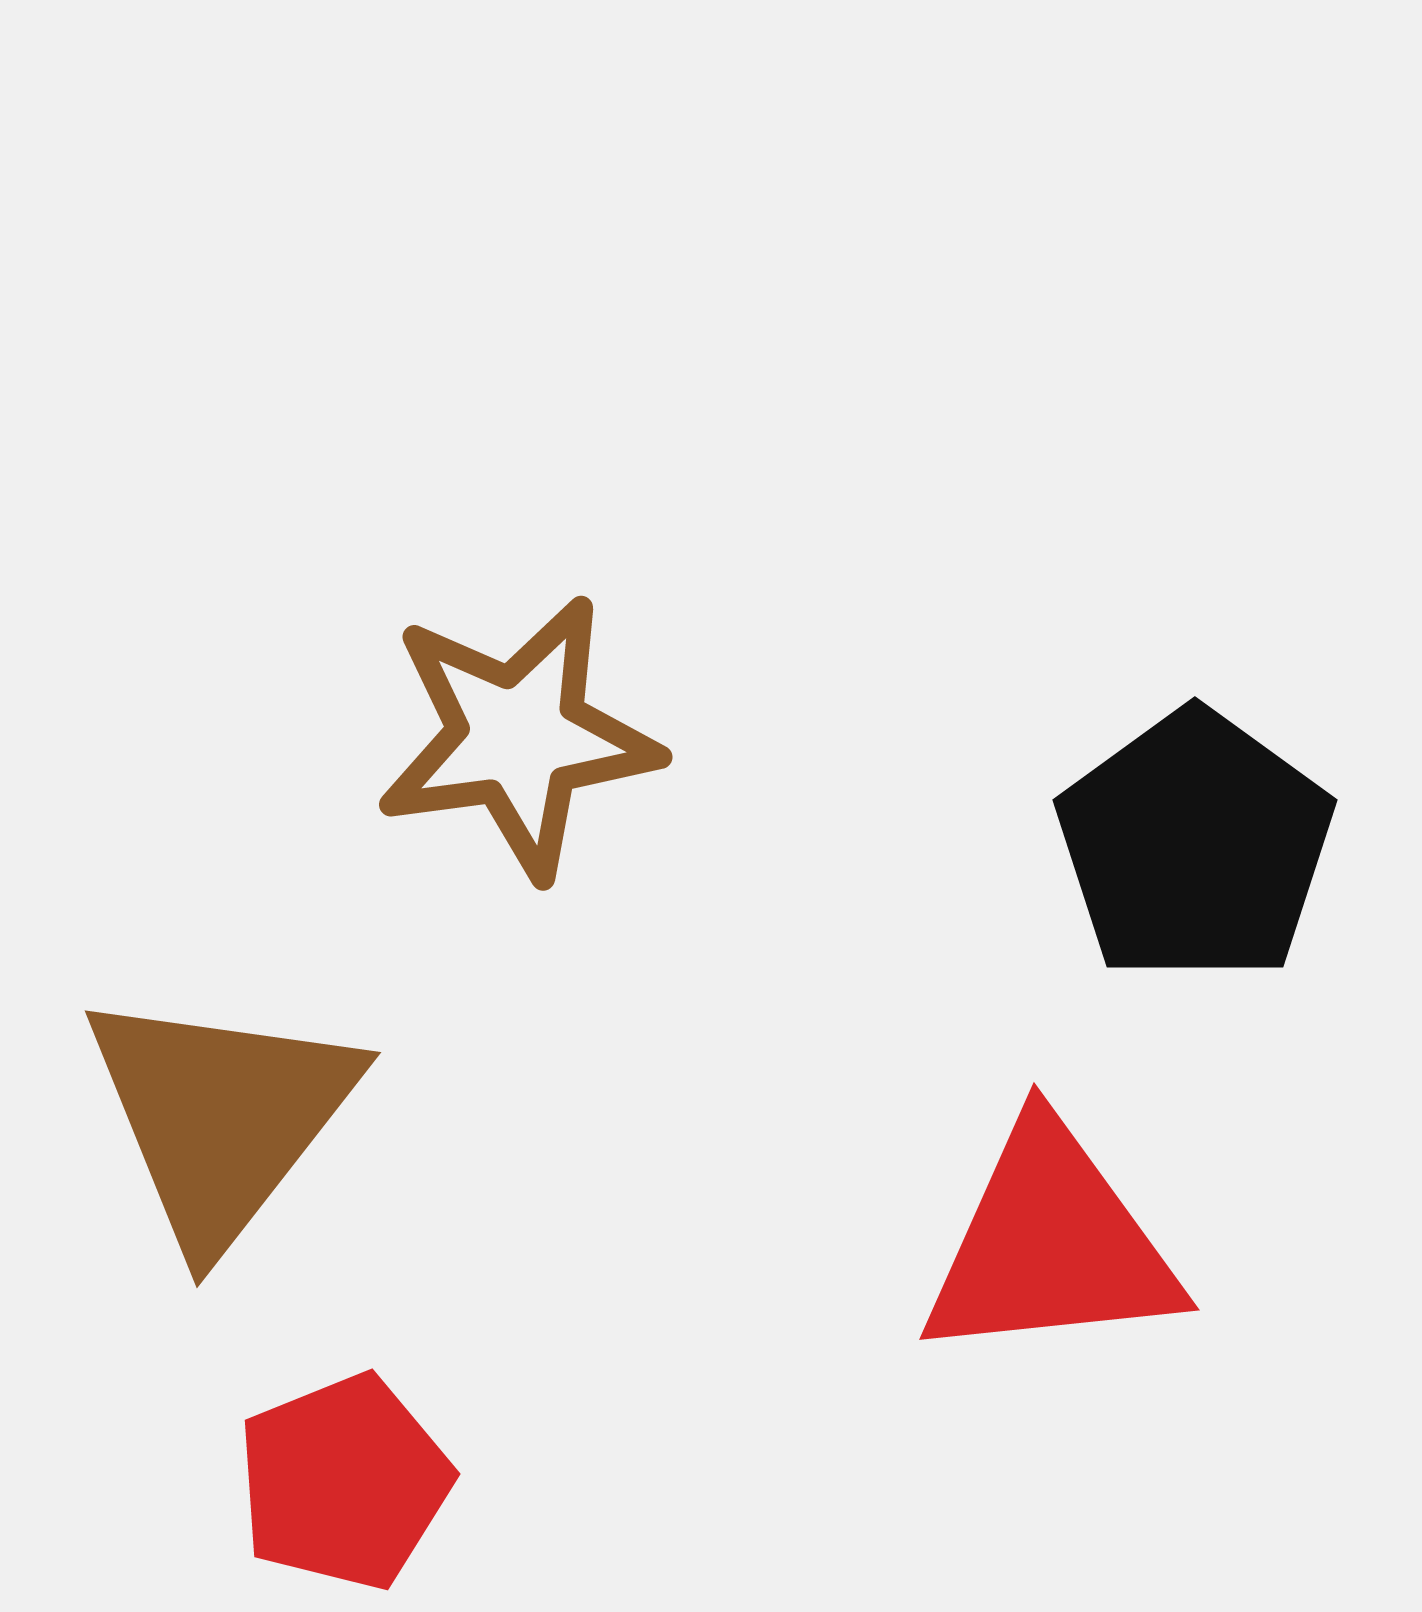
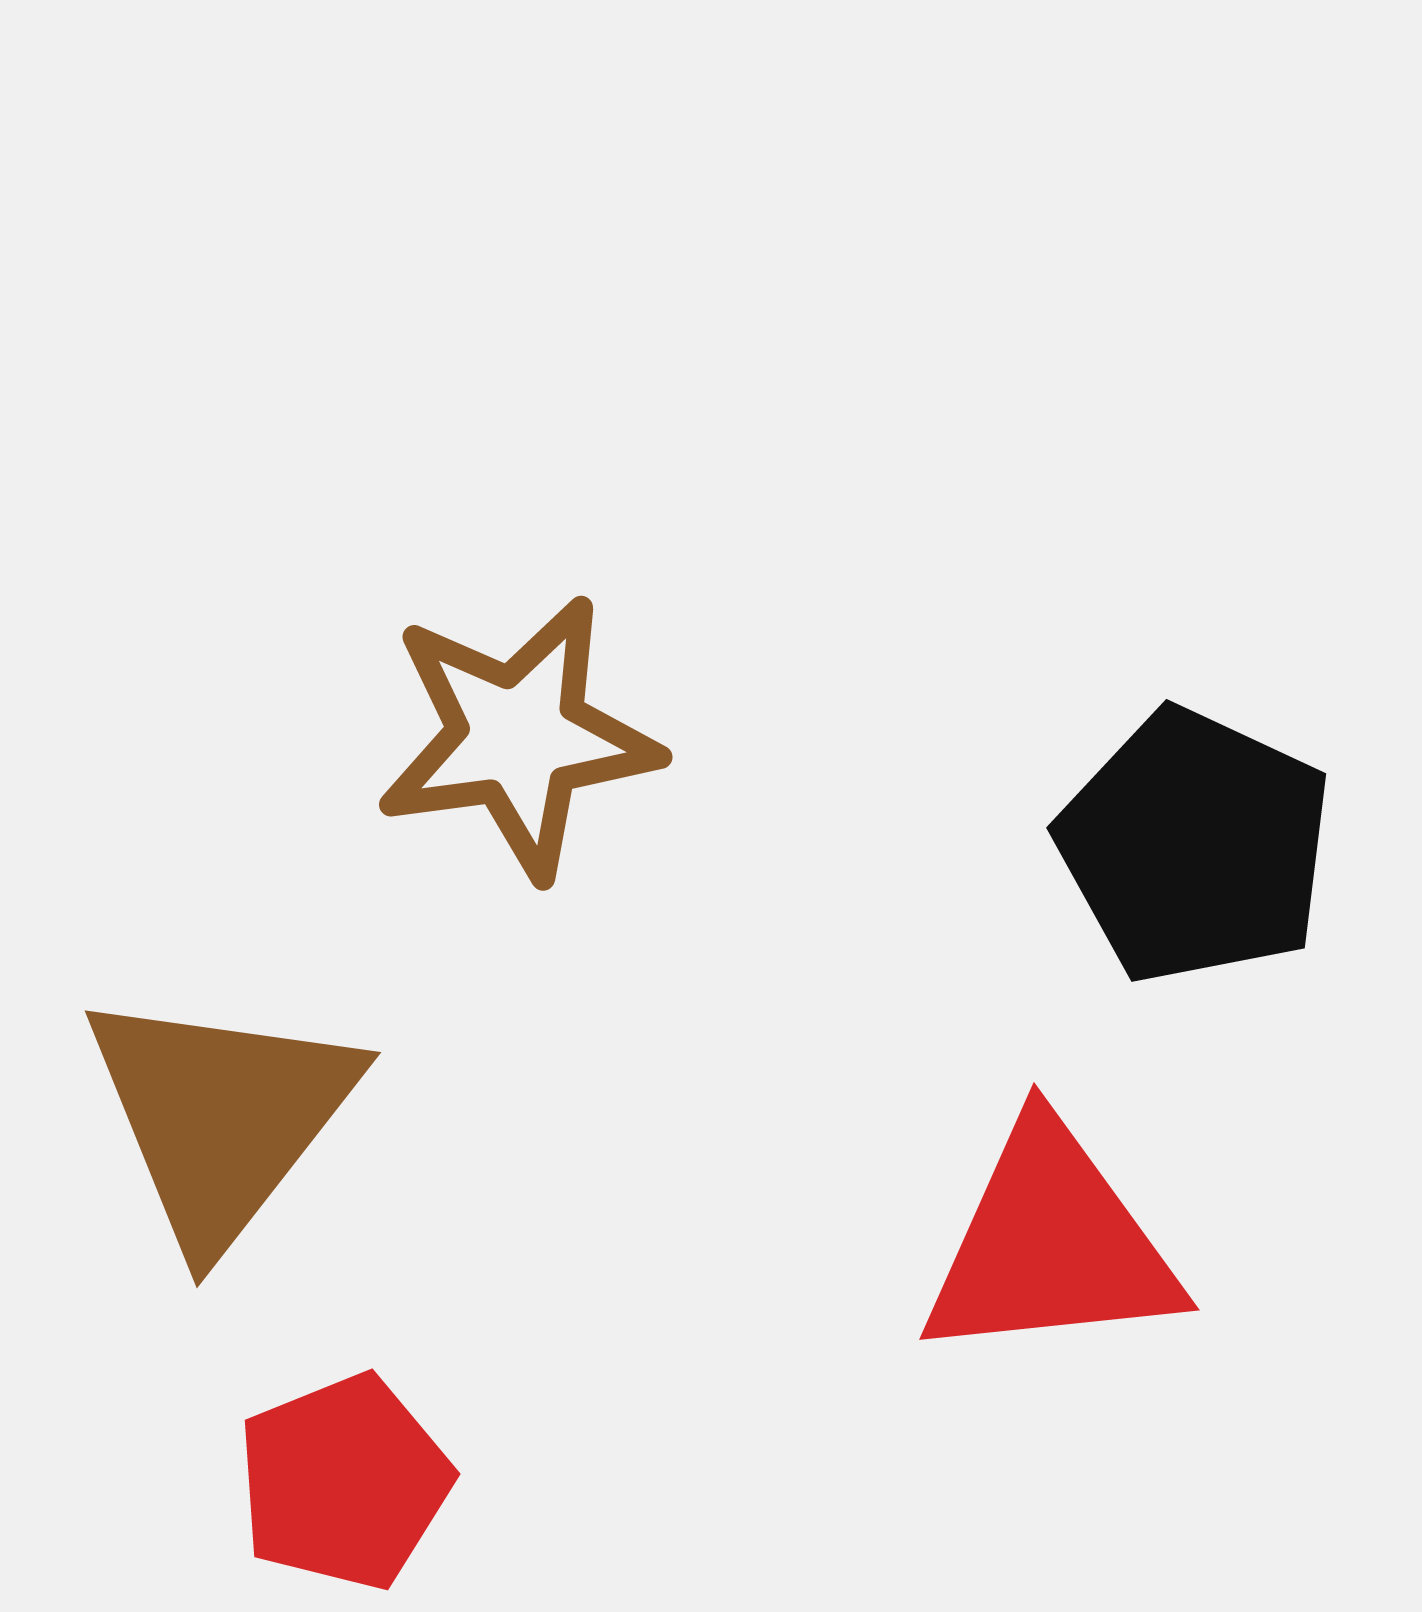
black pentagon: rotated 11 degrees counterclockwise
